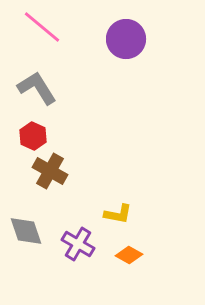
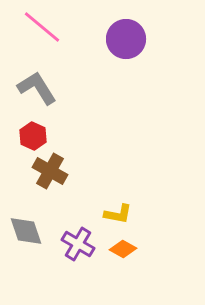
orange diamond: moved 6 px left, 6 px up
